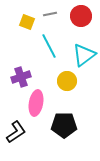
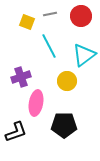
black L-shape: rotated 15 degrees clockwise
